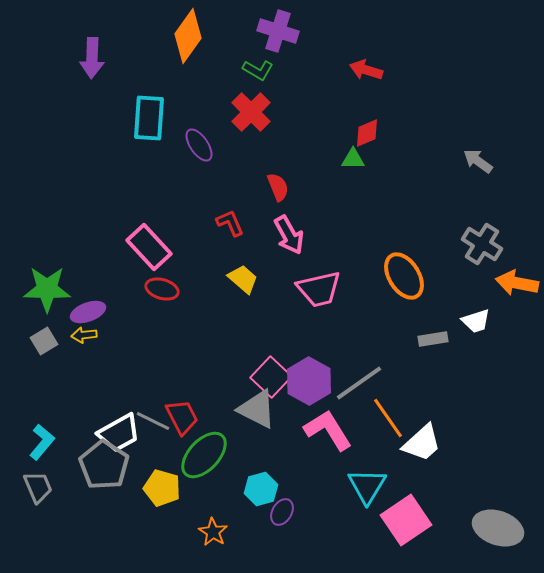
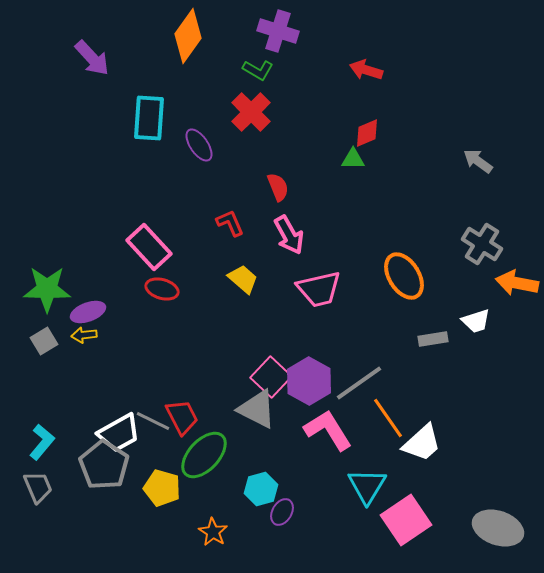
purple arrow at (92, 58): rotated 45 degrees counterclockwise
